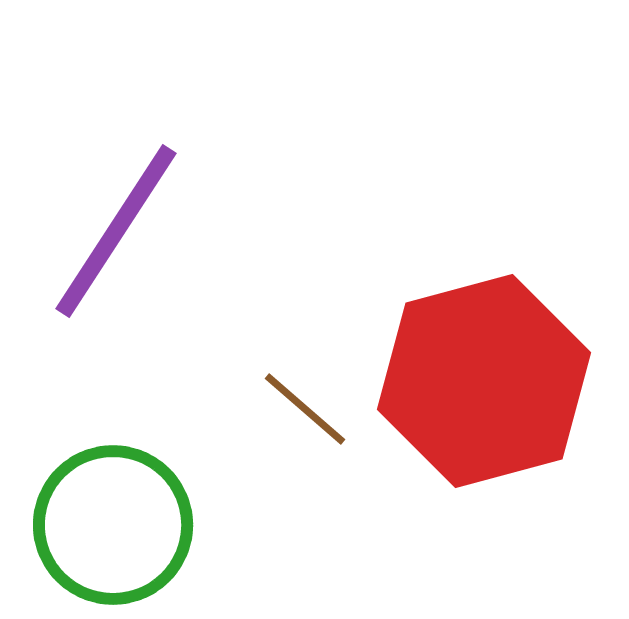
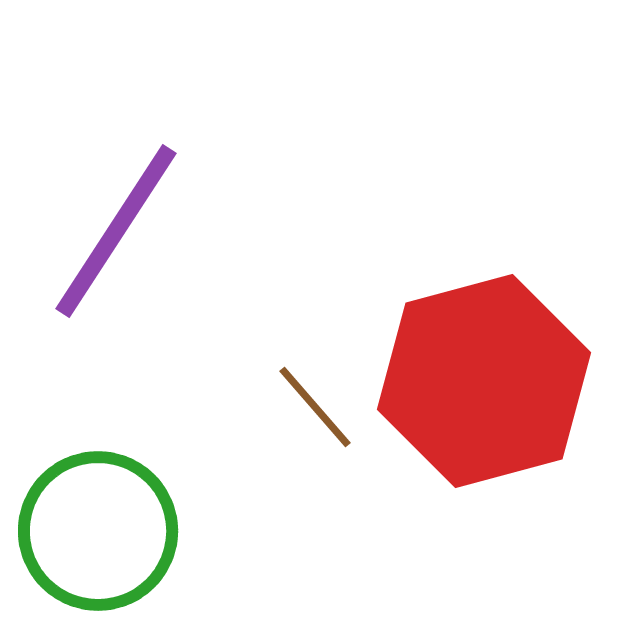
brown line: moved 10 px right, 2 px up; rotated 8 degrees clockwise
green circle: moved 15 px left, 6 px down
